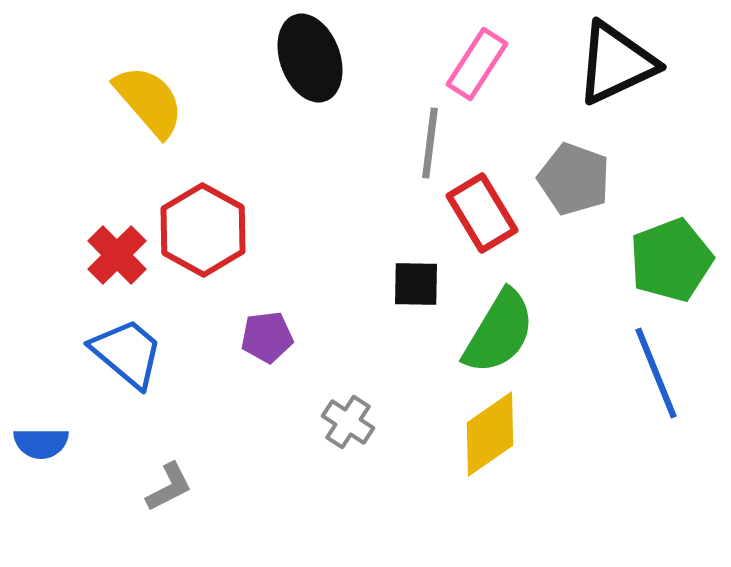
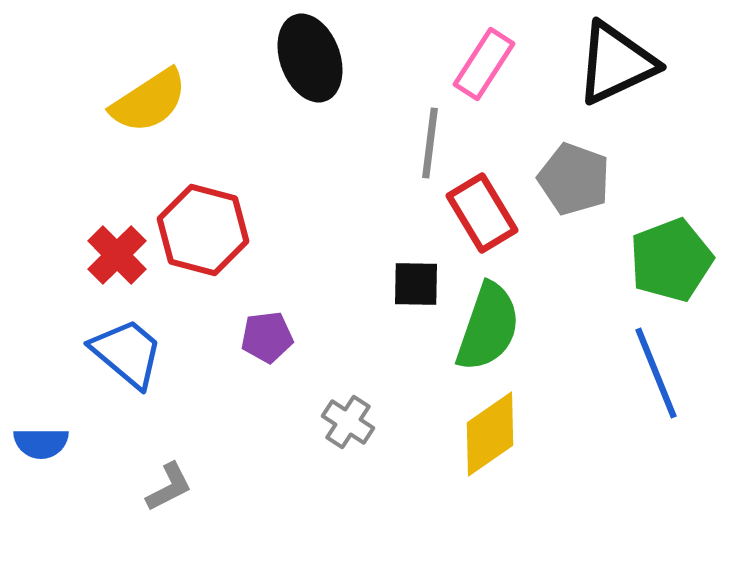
pink rectangle: moved 7 px right
yellow semicircle: rotated 98 degrees clockwise
red hexagon: rotated 14 degrees counterclockwise
green semicircle: moved 11 px left, 5 px up; rotated 12 degrees counterclockwise
